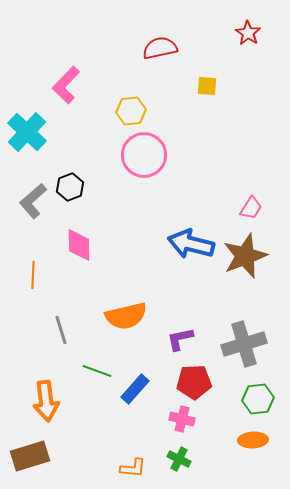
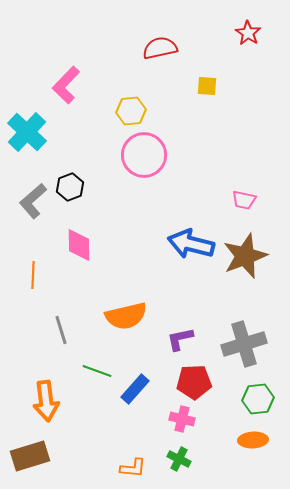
pink trapezoid: moved 7 px left, 8 px up; rotated 70 degrees clockwise
